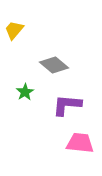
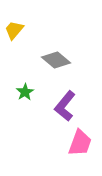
gray diamond: moved 2 px right, 5 px up
purple L-shape: moved 2 px left, 1 px down; rotated 56 degrees counterclockwise
pink trapezoid: rotated 104 degrees clockwise
